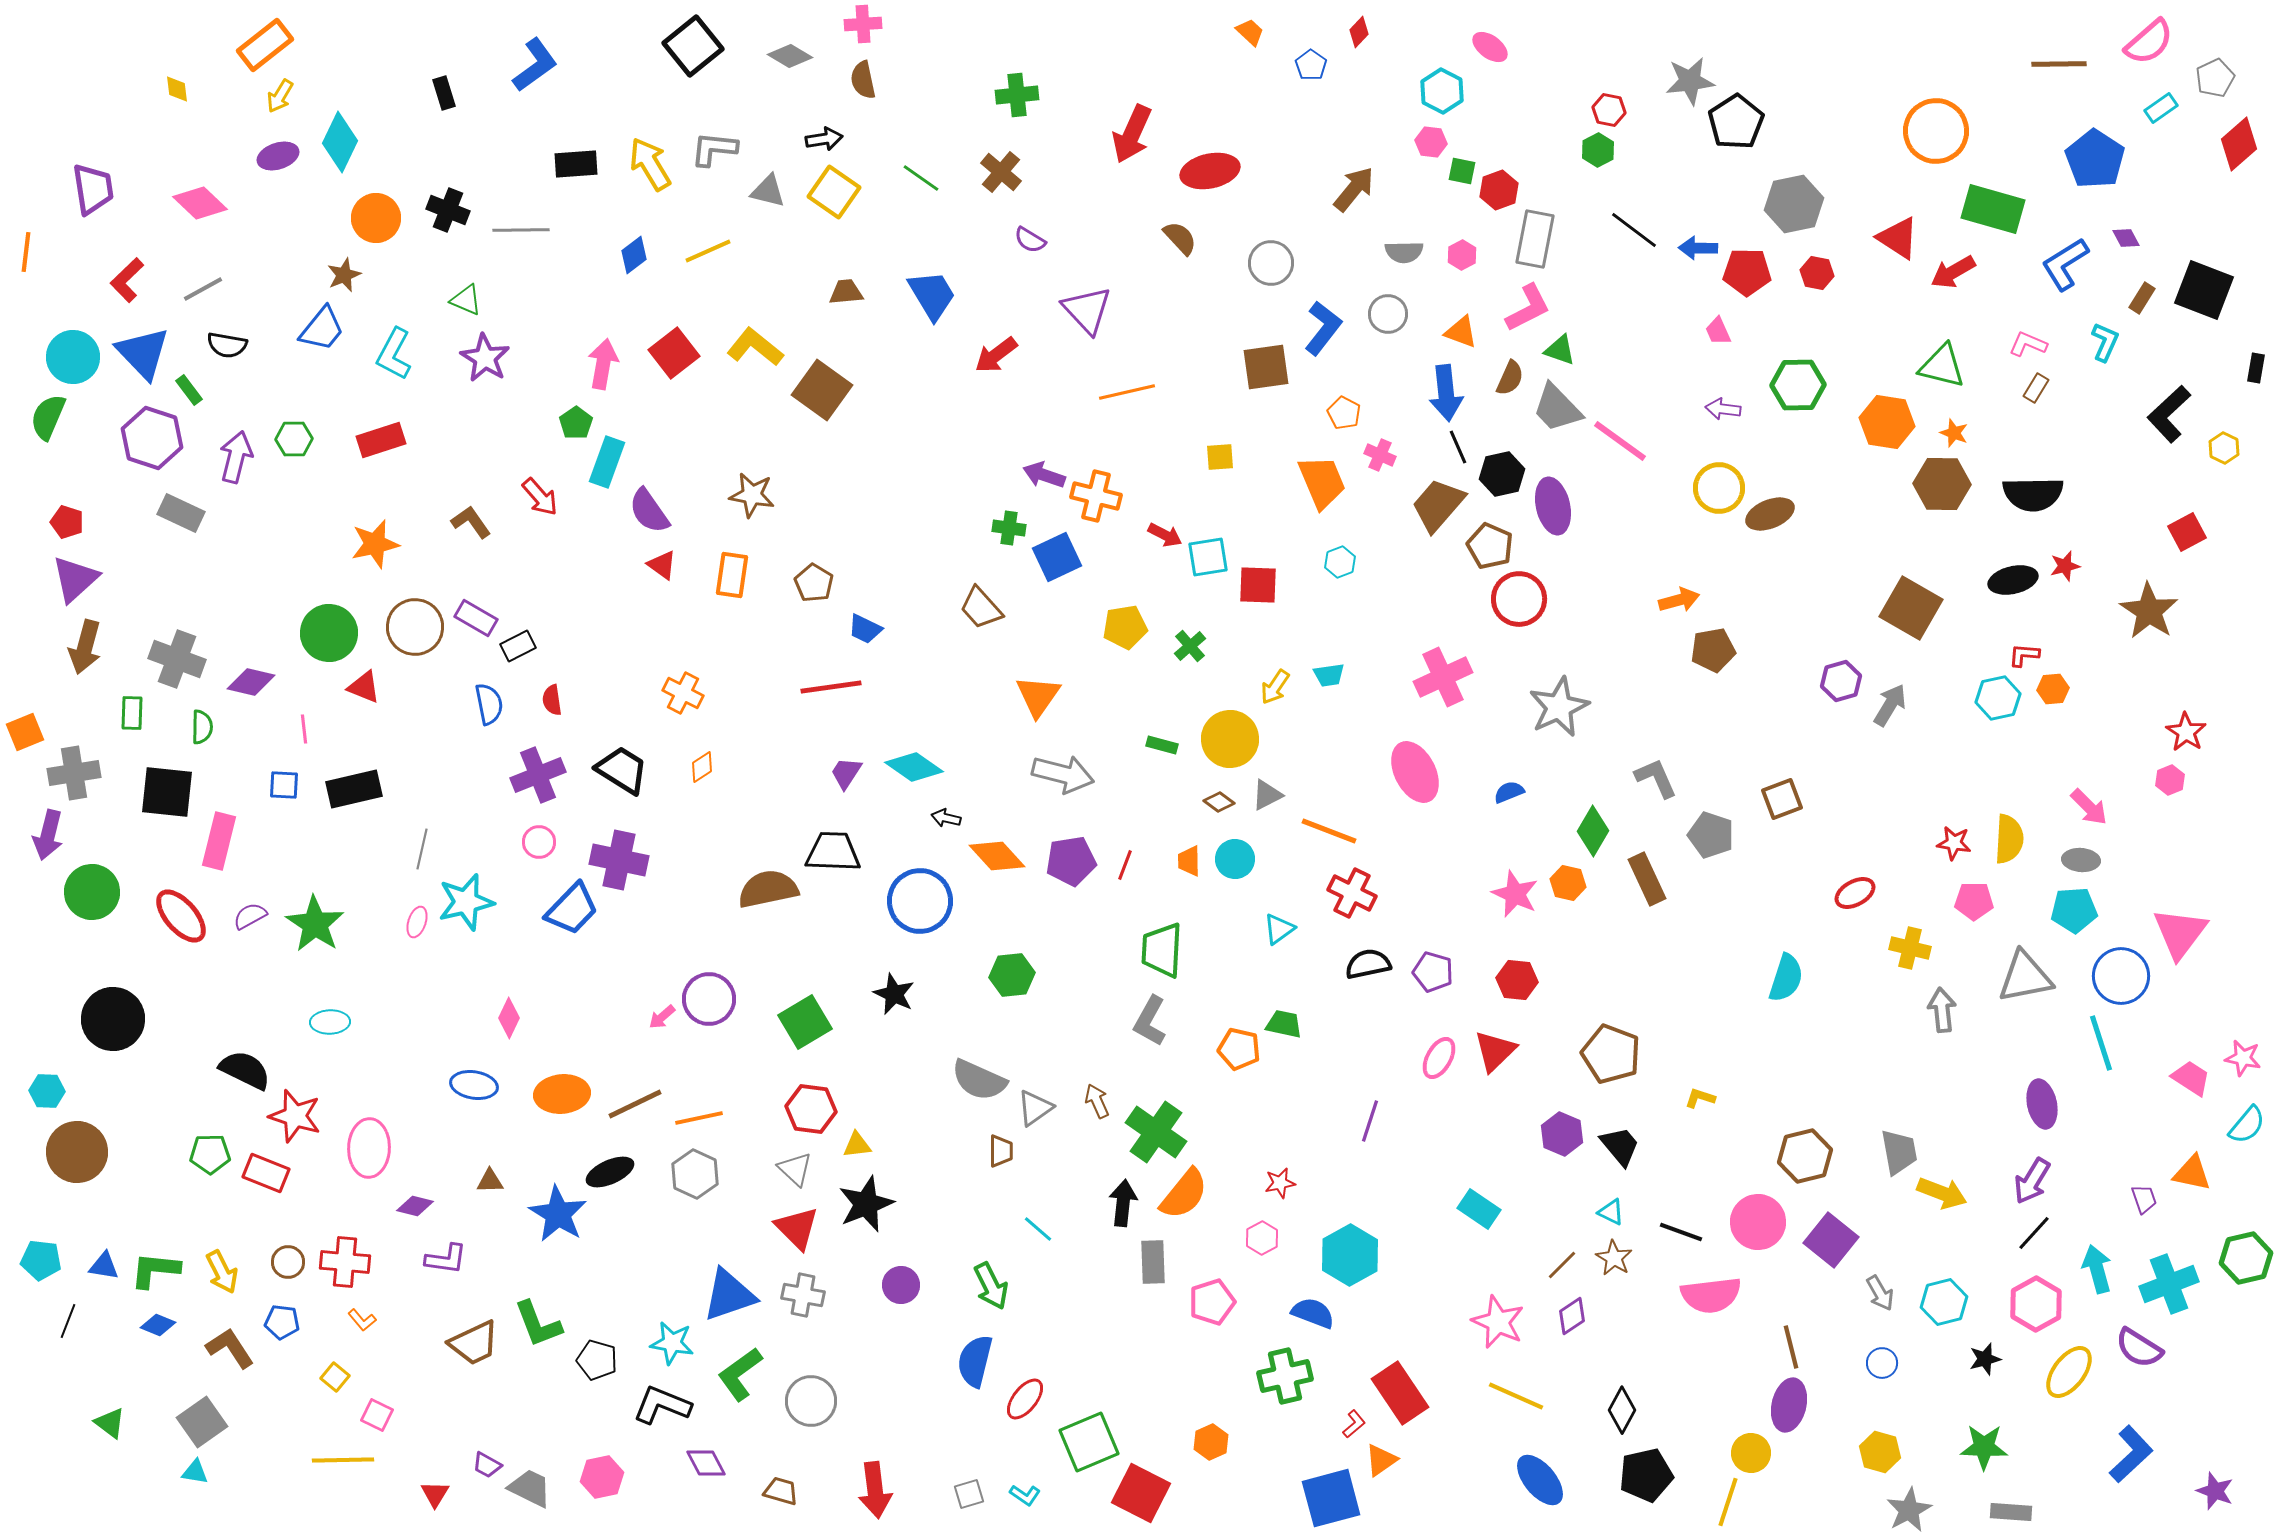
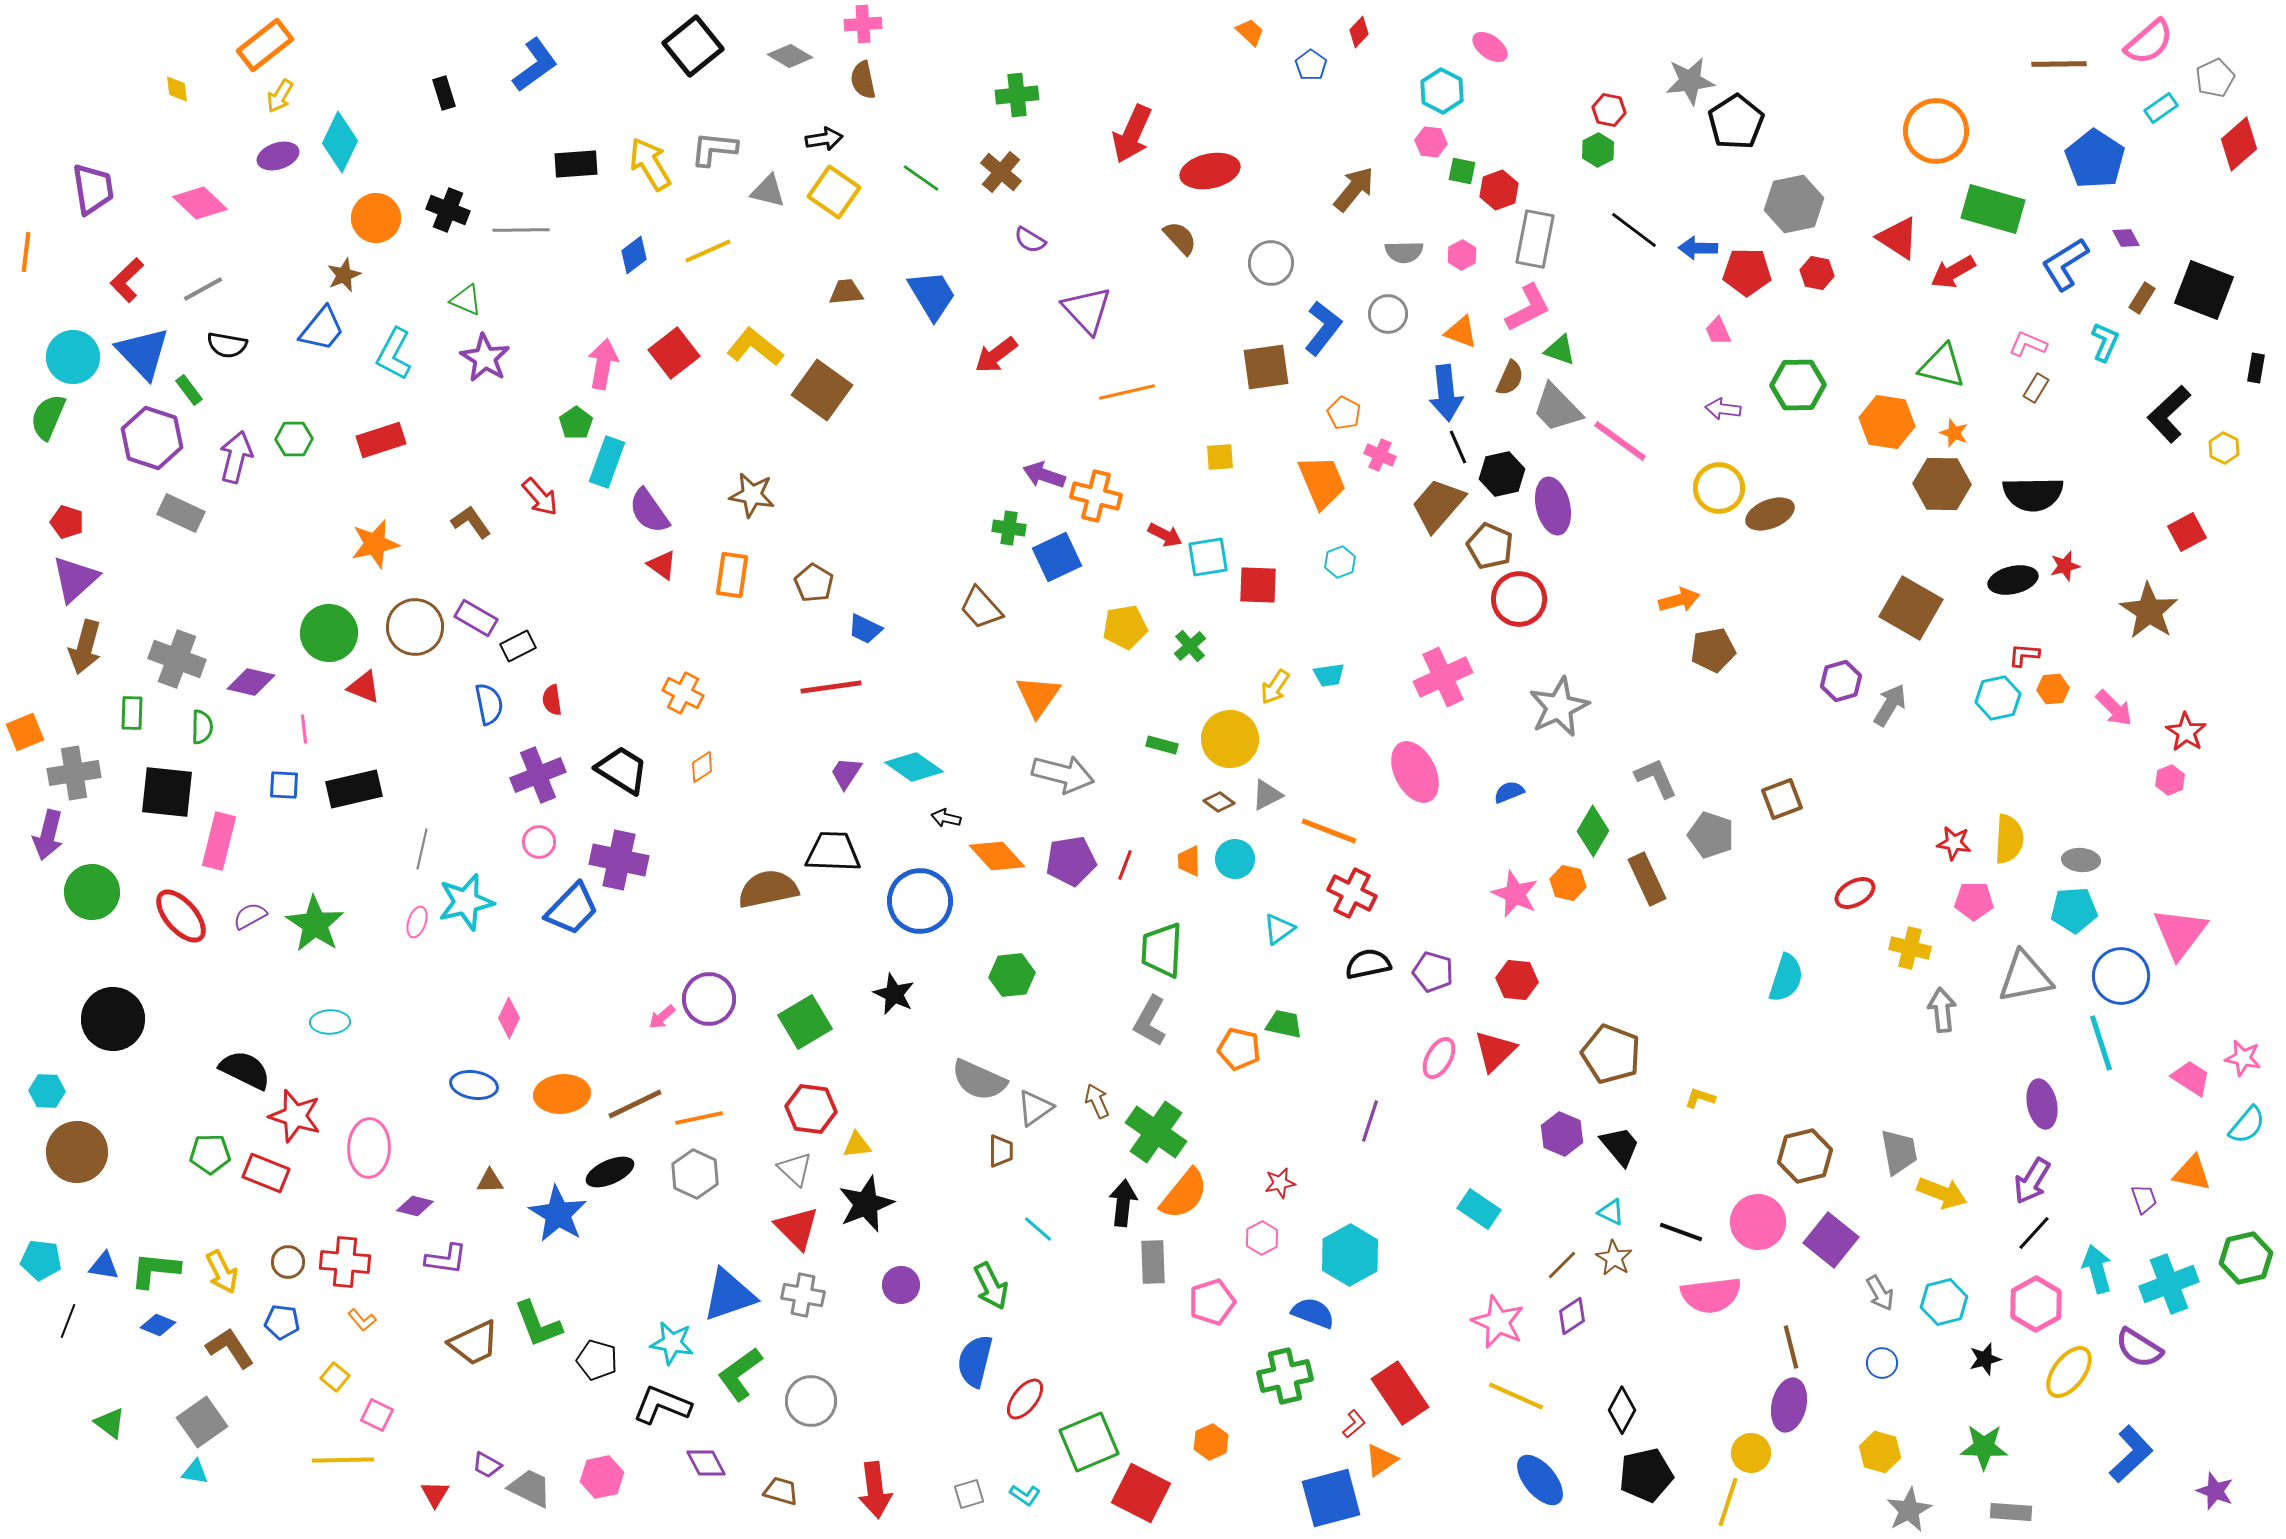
pink arrow at (2089, 807): moved 25 px right, 99 px up
